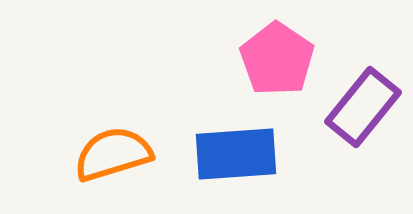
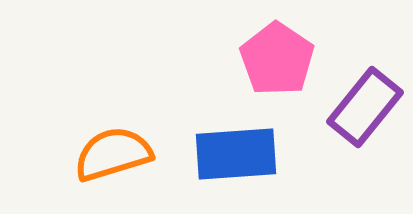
purple rectangle: moved 2 px right
